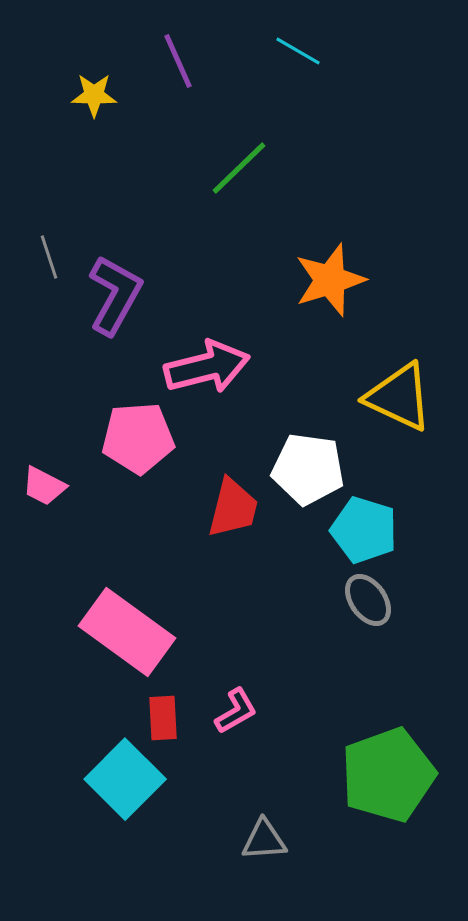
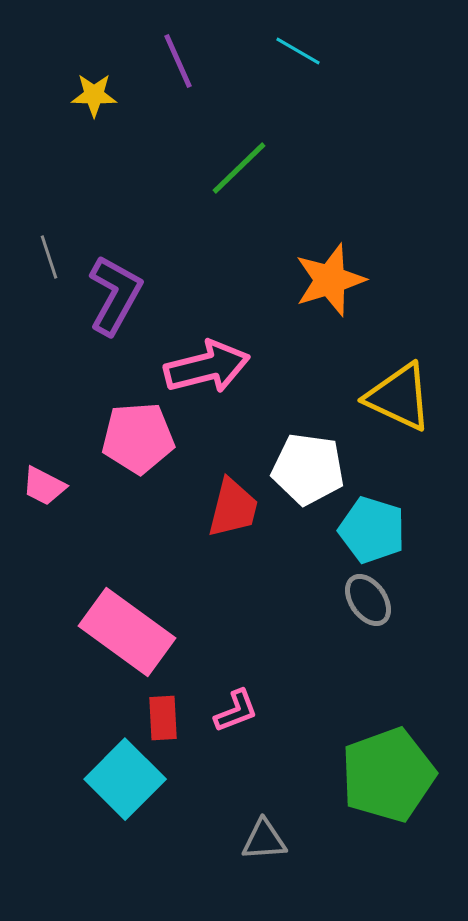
cyan pentagon: moved 8 px right
pink L-shape: rotated 9 degrees clockwise
